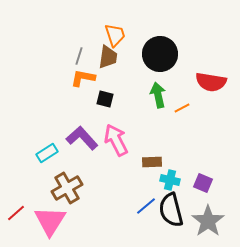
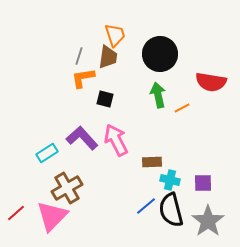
orange L-shape: rotated 20 degrees counterclockwise
purple square: rotated 24 degrees counterclockwise
pink triangle: moved 2 px right, 5 px up; rotated 12 degrees clockwise
